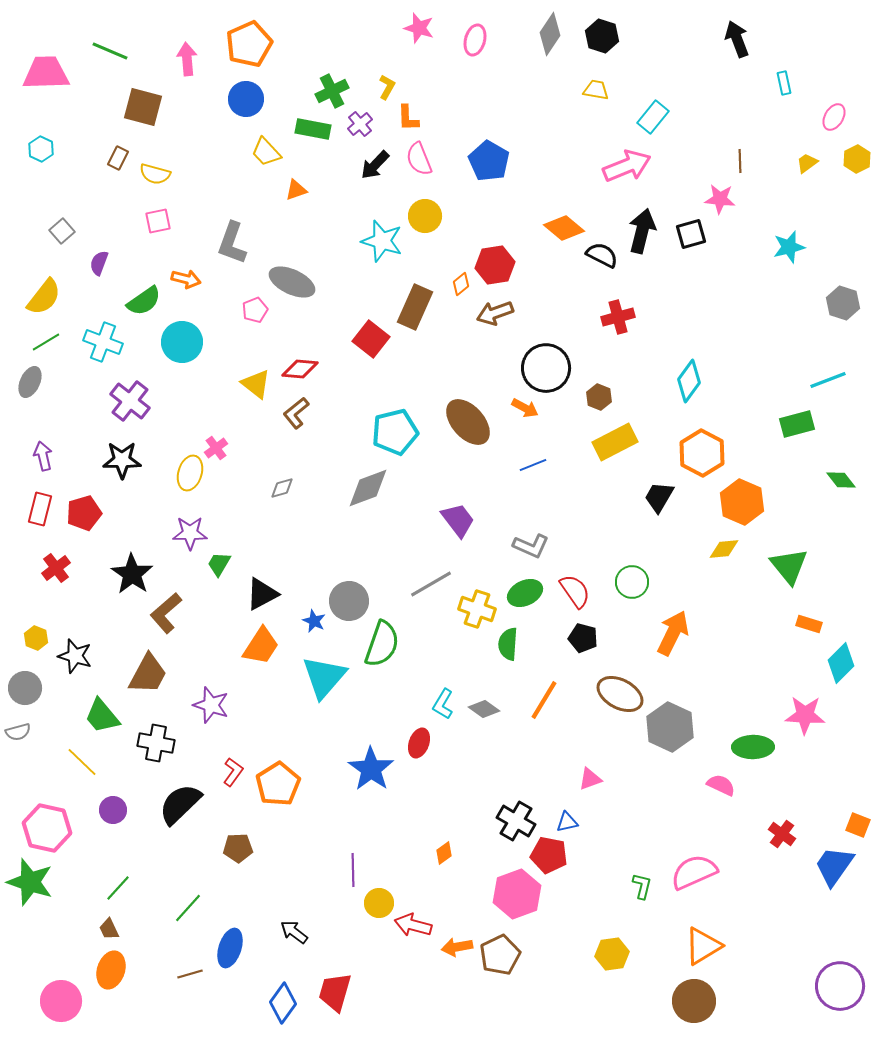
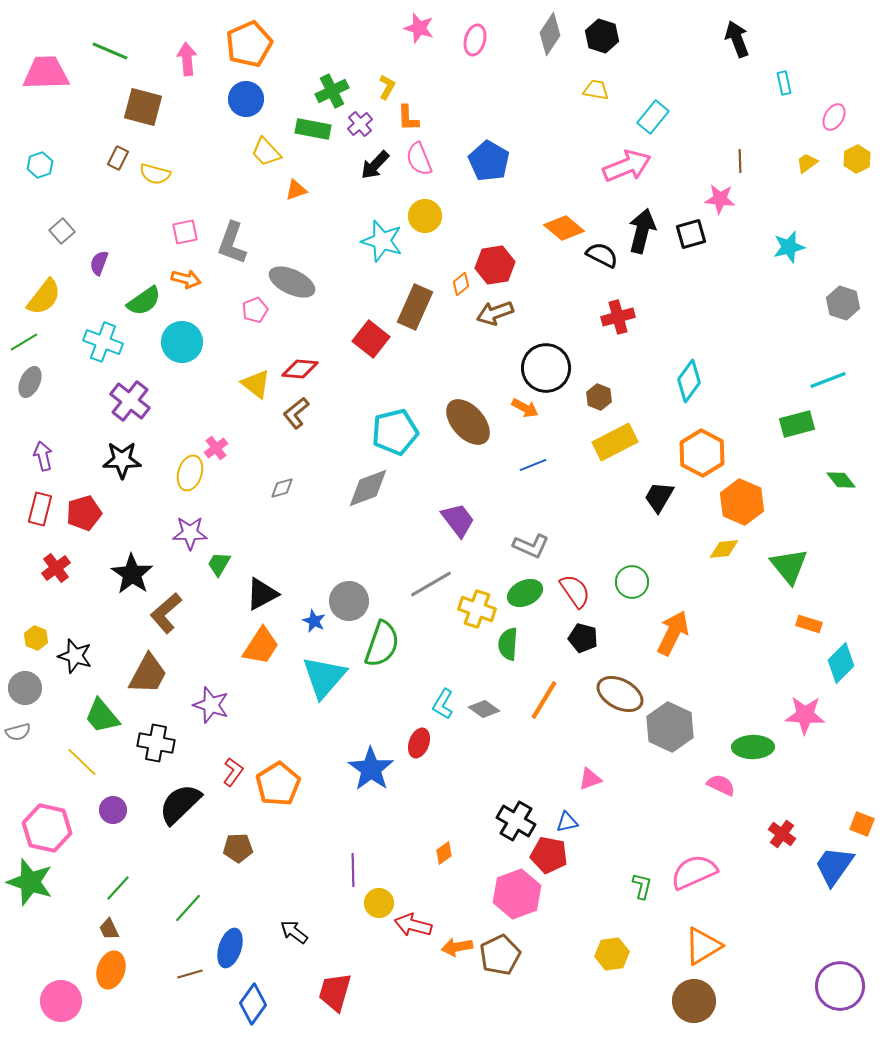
cyan hexagon at (41, 149): moved 1 px left, 16 px down; rotated 15 degrees clockwise
pink square at (158, 221): moved 27 px right, 11 px down
green line at (46, 342): moved 22 px left
orange square at (858, 825): moved 4 px right, 1 px up
blue diamond at (283, 1003): moved 30 px left, 1 px down
